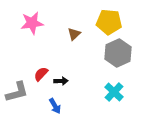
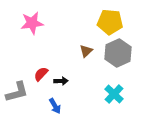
yellow pentagon: moved 1 px right
brown triangle: moved 12 px right, 17 px down
cyan cross: moved 2 px down
